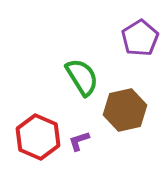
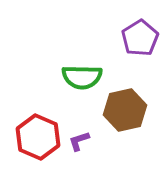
green semicircle: rotated 123 degrees clockwise
